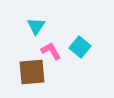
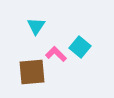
pink L-shape: moved 5 px right, 3 px down; rotated 15 degrees counterclockwise
